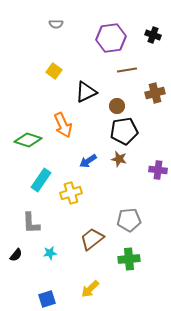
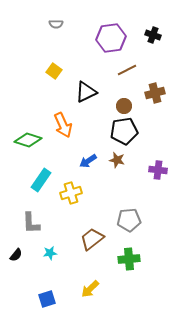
brown line: rotated 18 degrees counterclockwise
brown circle: moved 7 px right
brown star: moved 2 px left, 1 px down
